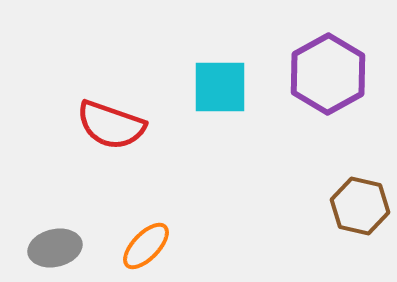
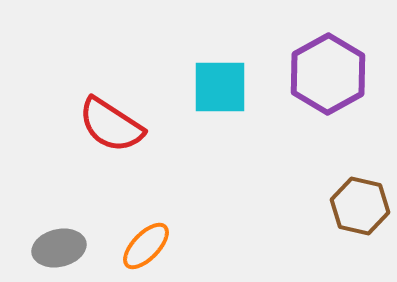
red semicircle: rotated 14 degrees clockwise
gray ellipse: moved 4 px right
